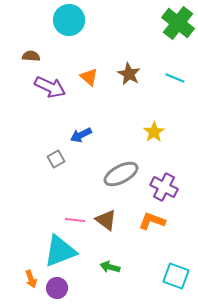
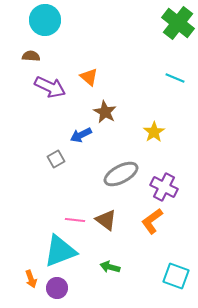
cyan circle: moved 24 px left
brown star: moved 24 px left, 38 px down
orange L-shape: rotated 56 degrees counterclockwise
